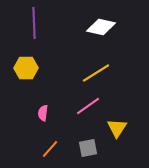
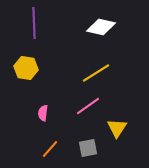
yellow hexagon: rotated 10 degrees clockwise
